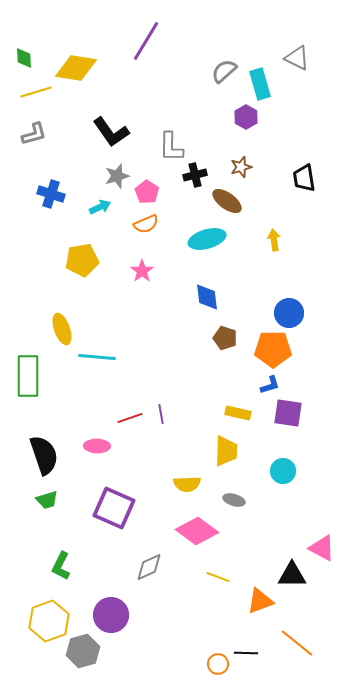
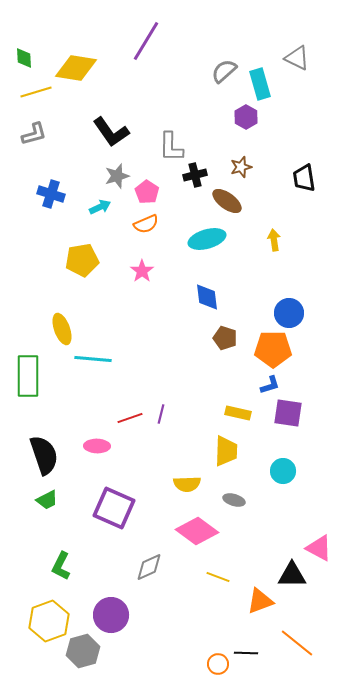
cyan line at (97, 357): moved 4 px left, 2 px down
purple line at (161, 414): rotated 24 degrees clockwise
green trapezoid at (47, 500): rotated 10 degrees counterclockwise
pink triangle at (322, 548): moved 3 px left
